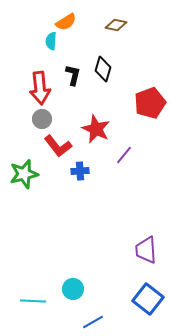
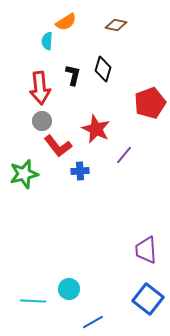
cyan semicircle: moved 4 px left
gray circle: moved 2 px down
cyan circle: moved 4 px left
